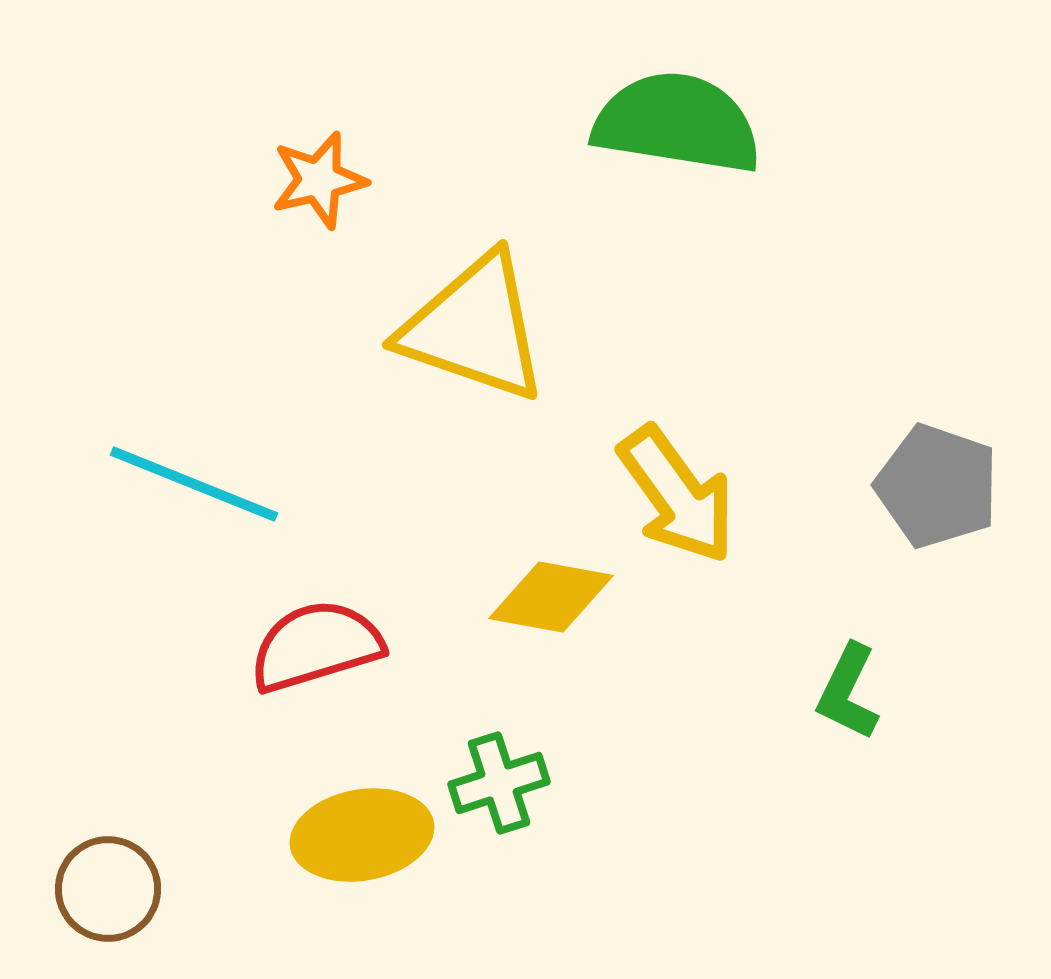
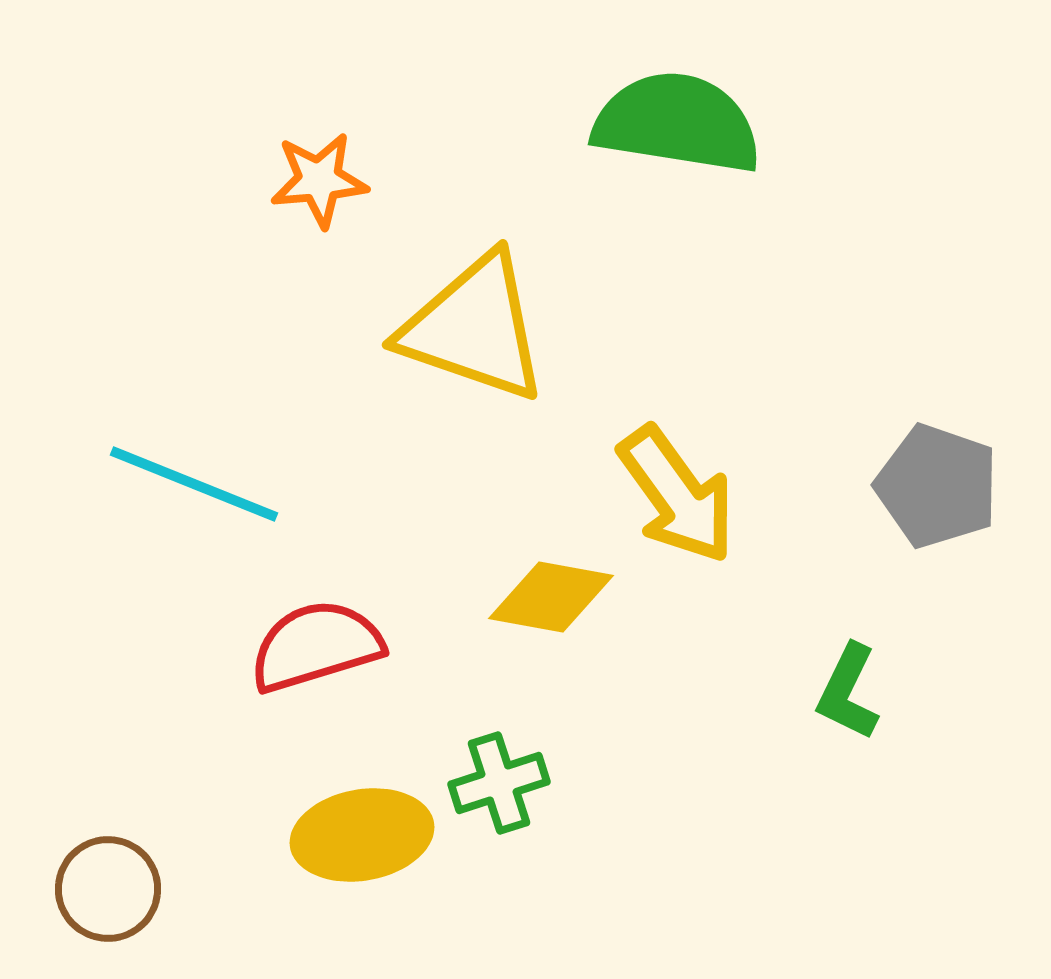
orange star: rotated 8 degrees clockwise
